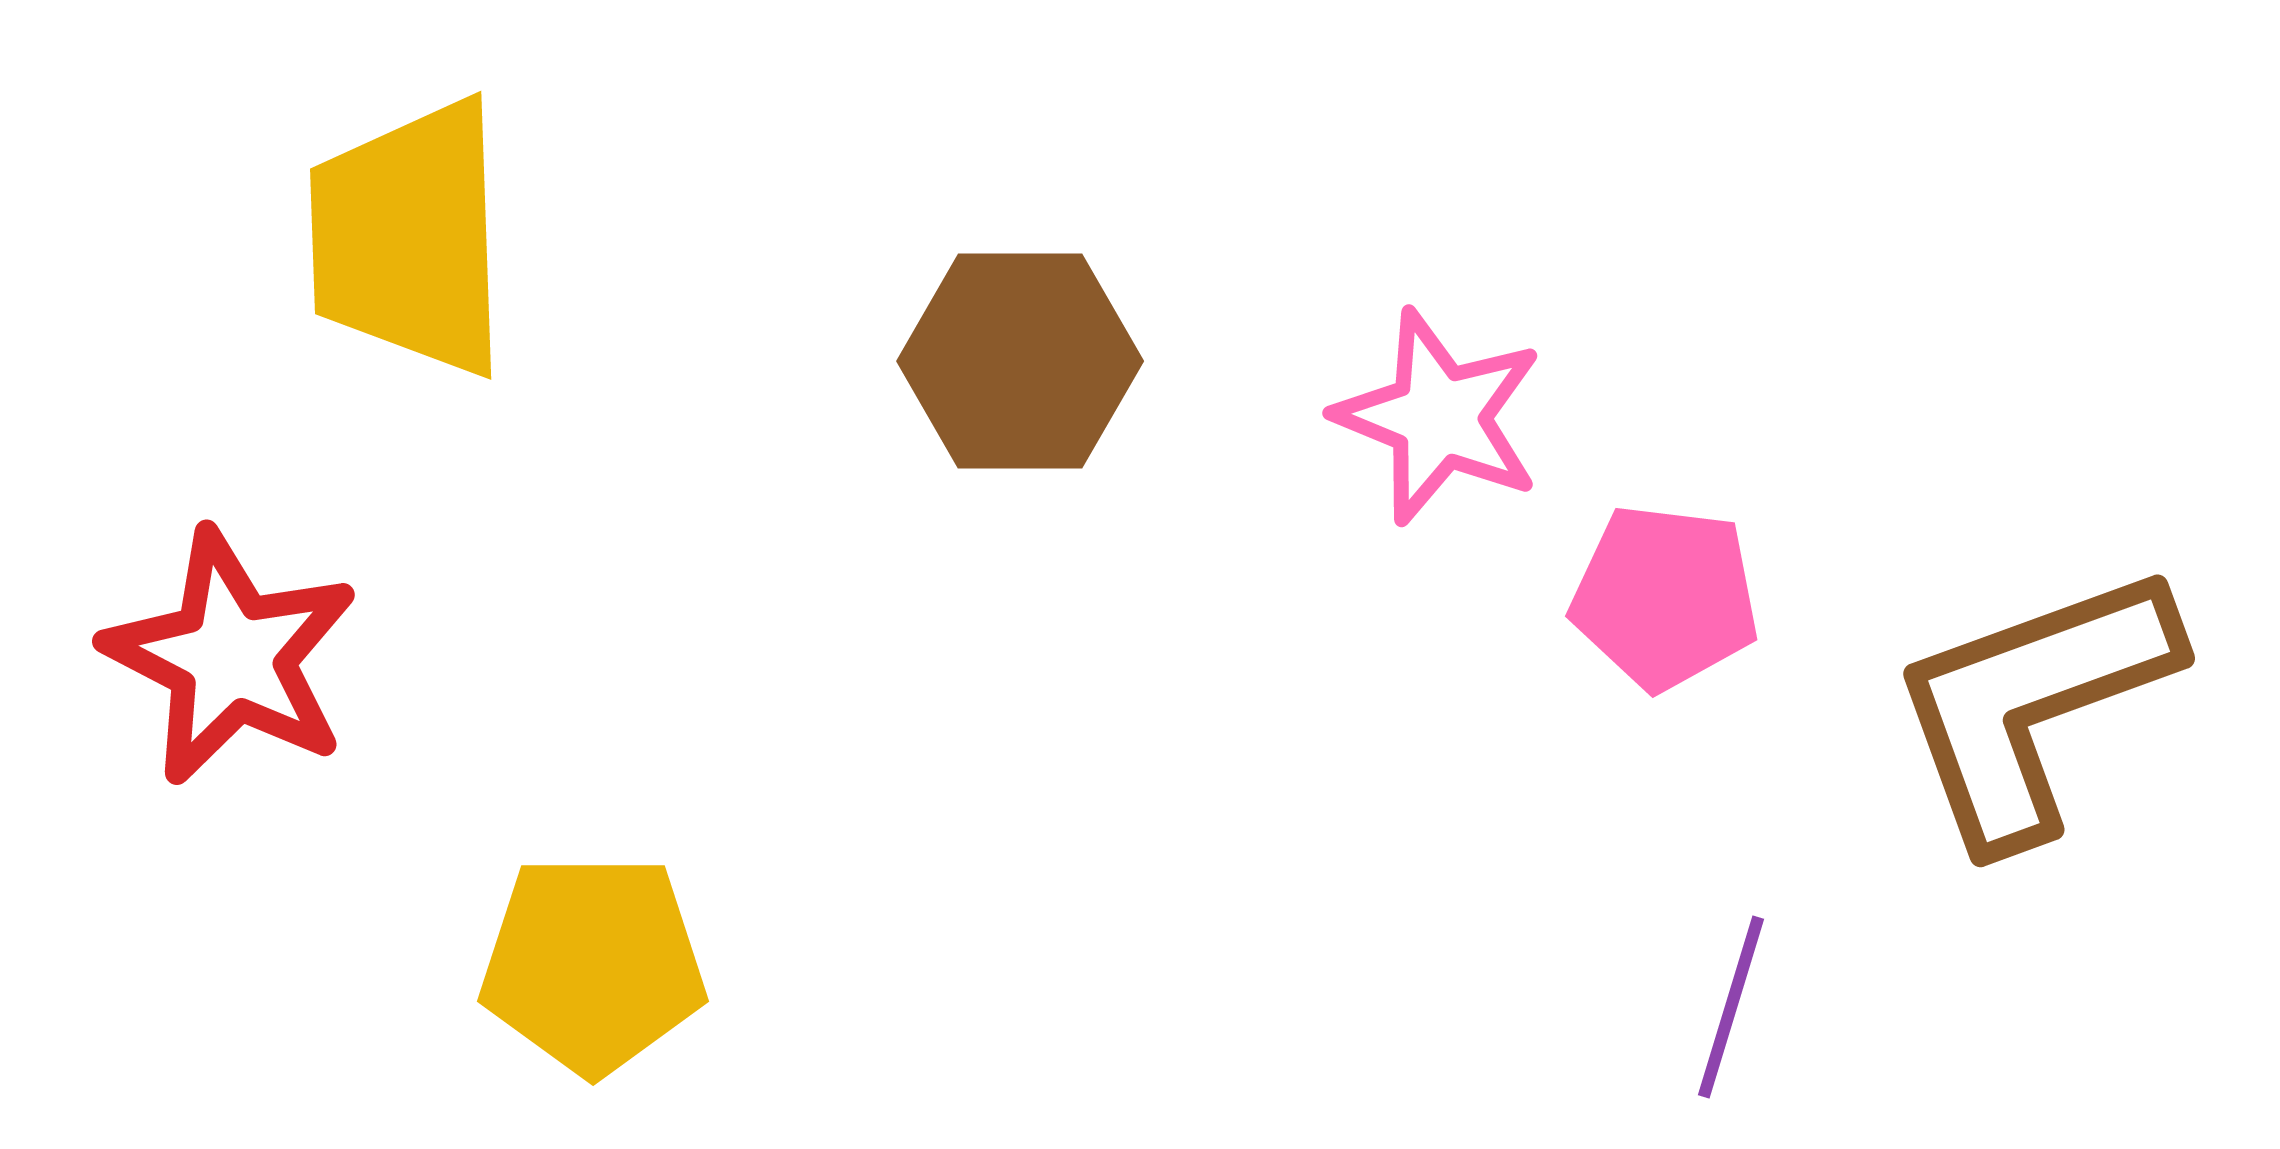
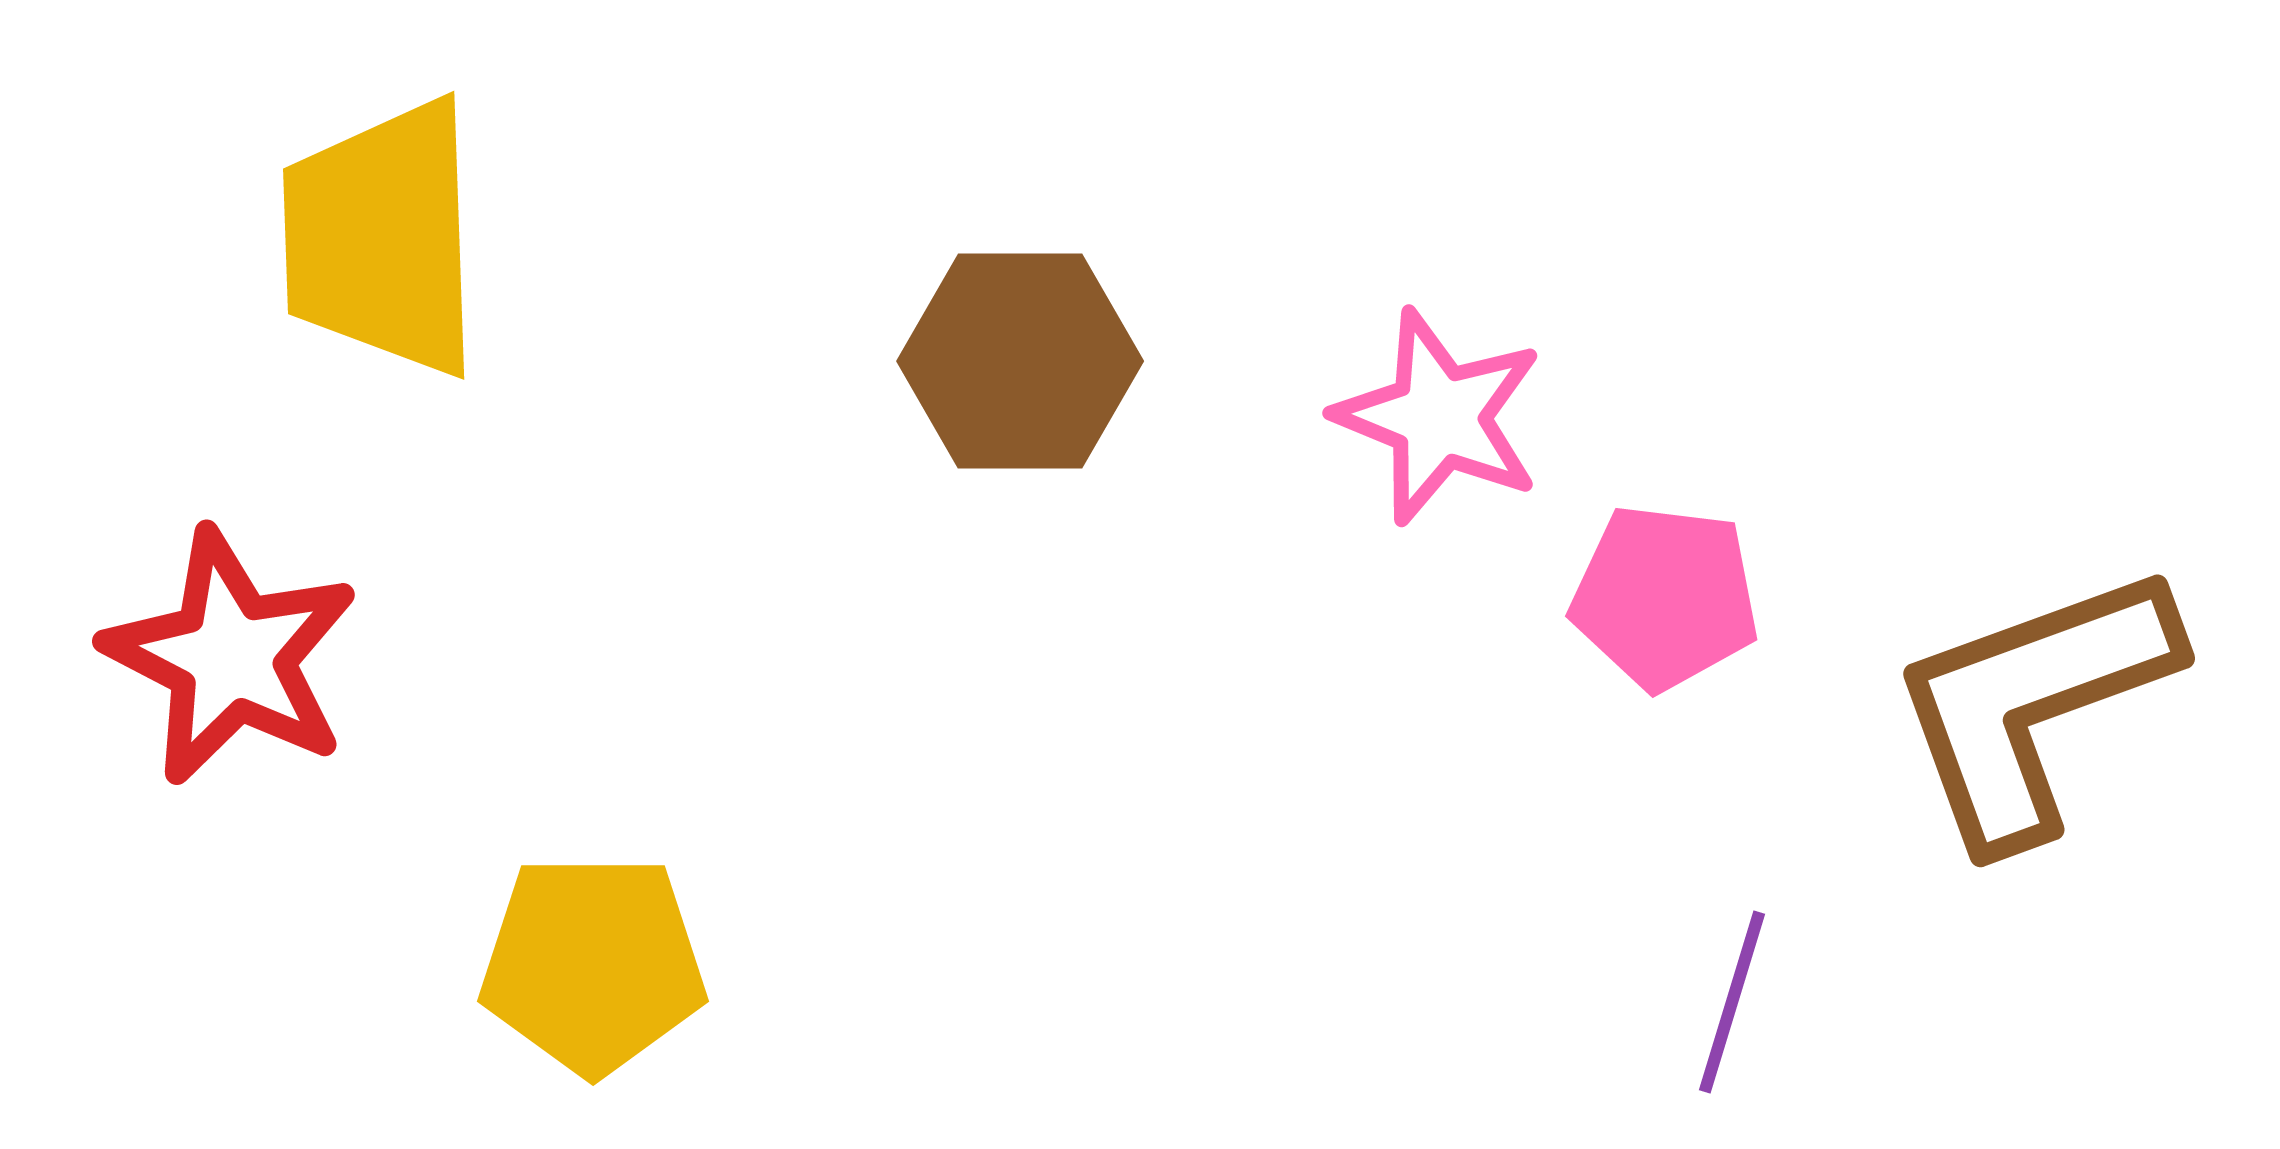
yellow trapezoid: moved 27 px left
purple line: moved 1 px right, 5 px up
